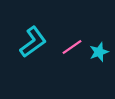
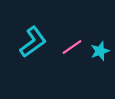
cyan star: moved 1 px right, 1 px up
